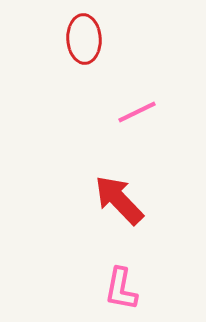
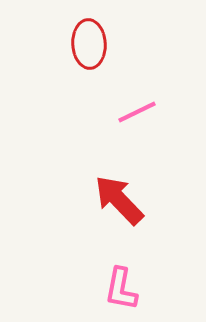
red ellipse: moved 5 px right, 5 px down
